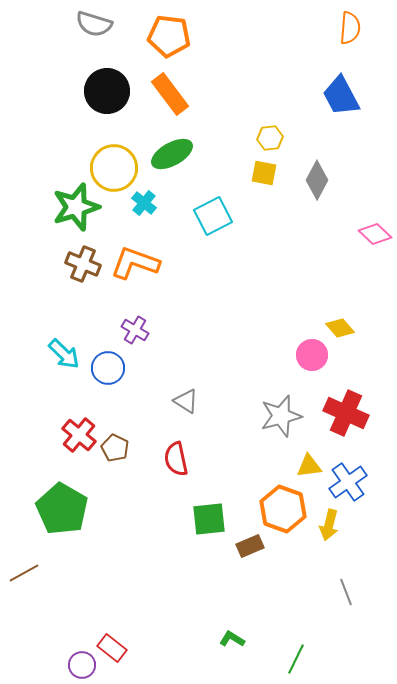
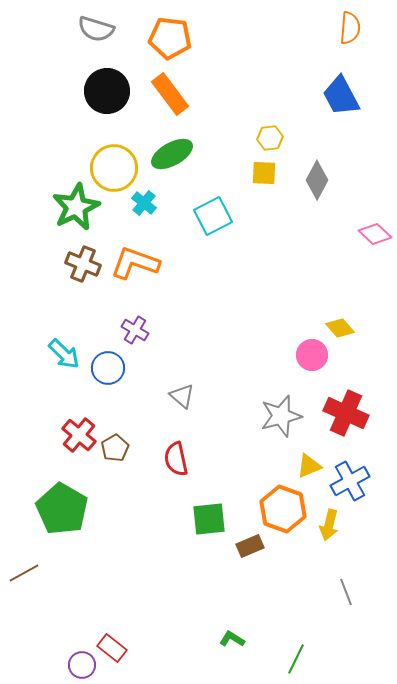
gray semicircle at (94, 24): moved 2 px right, 5 px down
orange pentagon at (169, 36): moved 1 px right, 2 px down
yellow square at (264, 173): rotated 8 degrees counterclockwise
green star at (76, 207): rotated 9 degrees counterclockwise
gray triangle at (186, 401): moved 4 px left, 5 px up; rotated 8 degrees clockwise
brown pentagon at (115, 448): rotated 16 degrees clockwise
yellow triangle at (309, 466): rotated 16 degrees counterclockwise
blue cross at (348, 482): moved 2 px right, 1 px up; rotated 6 degrees clockwise
